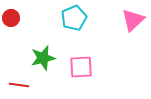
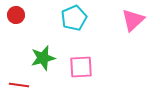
red circle: moved 5 px right, 3 px up
